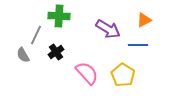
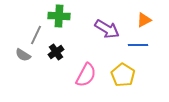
purple arrow: moved 1 px left
gray semicircle: rotated 28 degrees counterclockwise
pink semicircle: moved 1 px left, 2 px down; rotated 70 degrees clockwise
